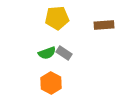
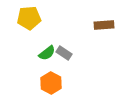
yellow pentagon: moved 28 px left
green semicircle: rotated 18 degrees counterclockwise
